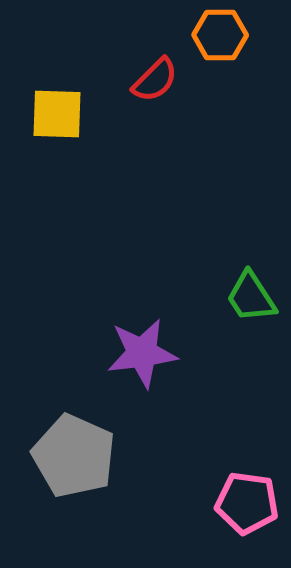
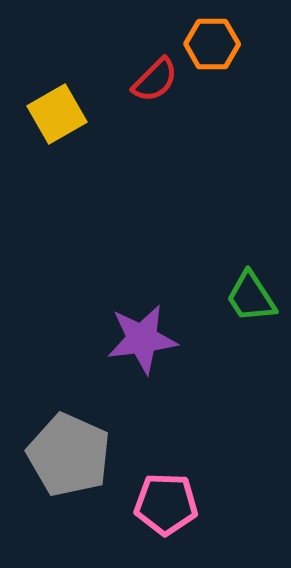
orange hexagon: moved 8 px left, 9 px down
yellow square: rotated 32 degrees counterclockwise
purple star: moved 14 px up
gray pentagon: moved 5 px left, 1 px up
pink pentagon: moved 81 px left, 1 px down; rotated 6 degrees counterclockwise
